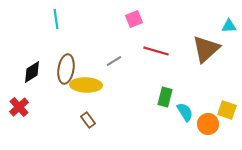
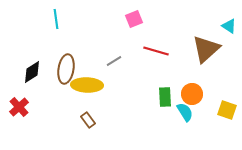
cyan triangle: rotated 35 degrees clockwise
yellow ellipse: moved 1 px right
green rectangle: rotated 18 degrees counterclockwise
orange circle: moved 16 px left, 30 px up
